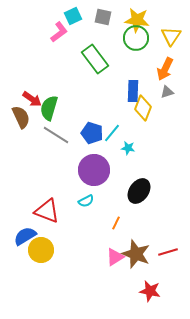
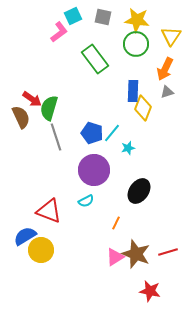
green circle: moved 6 px down
gray line: moved 2 px down; rotated 40 degrees clockwise
cyan star: rotated 24 degrees counterclockwise
red triangle: moved 2 px right
